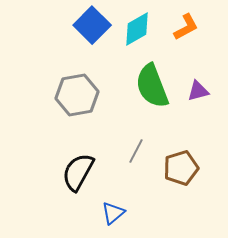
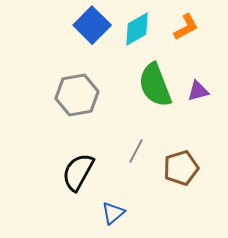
green semicircle: moved 3 px right, 1 px up
